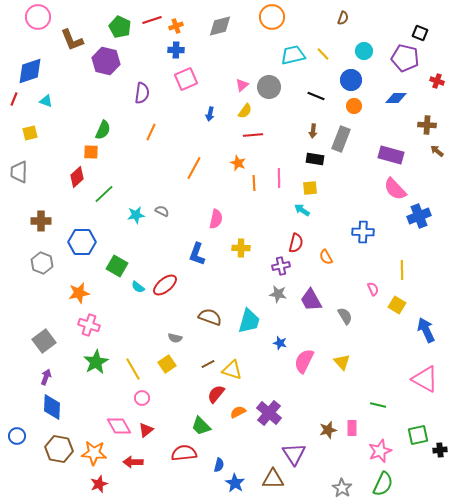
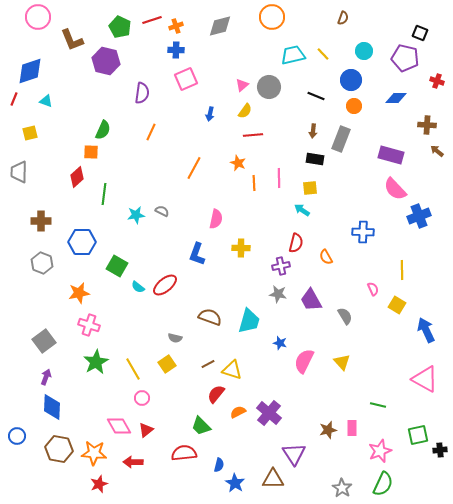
green line at (104, 194): rotated 40 degrees counterclockwise
